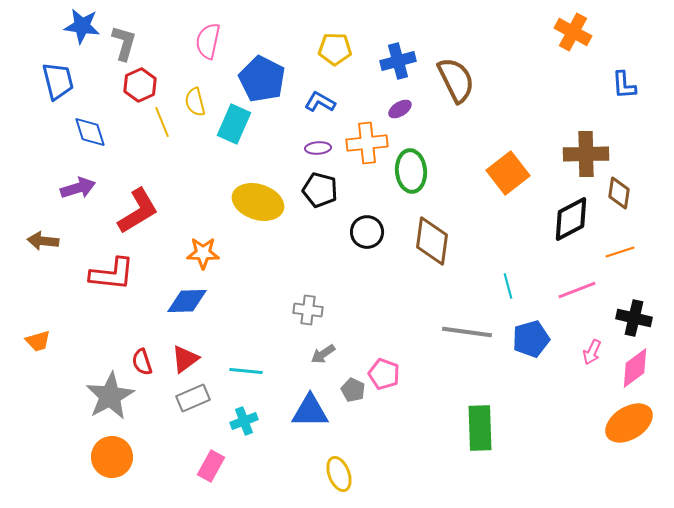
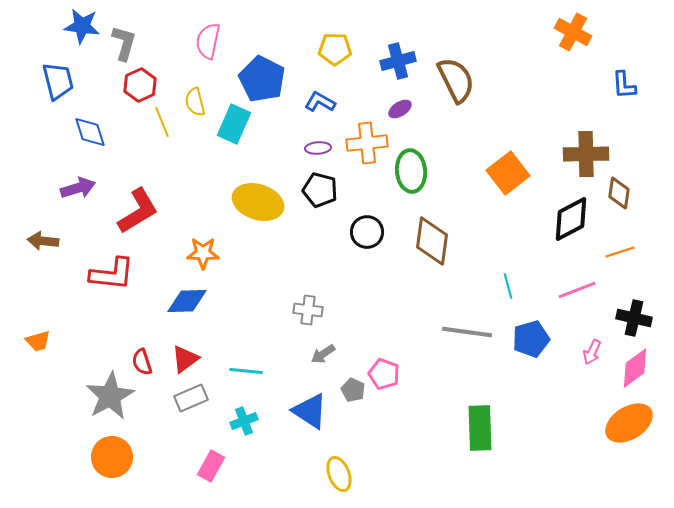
gray rectangle at (193, 398): moved 2 px left
blue triangle at (310, 411): rotated 33 degrees clockwise
